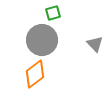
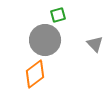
green square: moved 5 px right, 2 px down
gray circle: moved 3 px right
